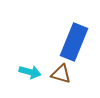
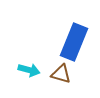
cyan arrow: moved 1 px left, 2 px up
